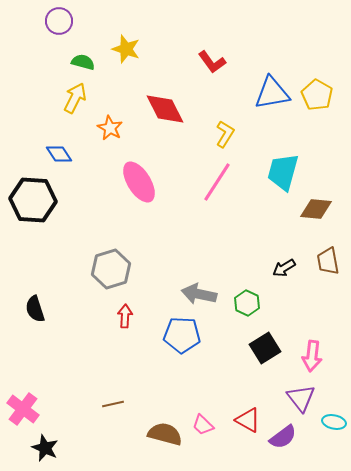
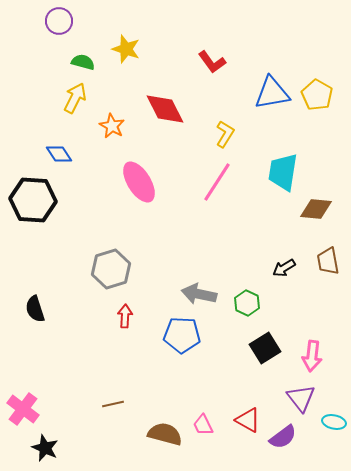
orange star: moved 2 px right, 2 px up
cyan trapezoid: rotated 6 degrees counterclockwise
pink trapezoid: rotated 20 degrees clockwise
